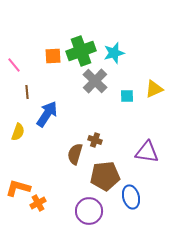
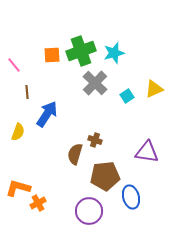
orange square: moved 1 px left, 1 px up
gray cross: moved 2 px down
cyan square: rotated 32 degrees counterclockwise
